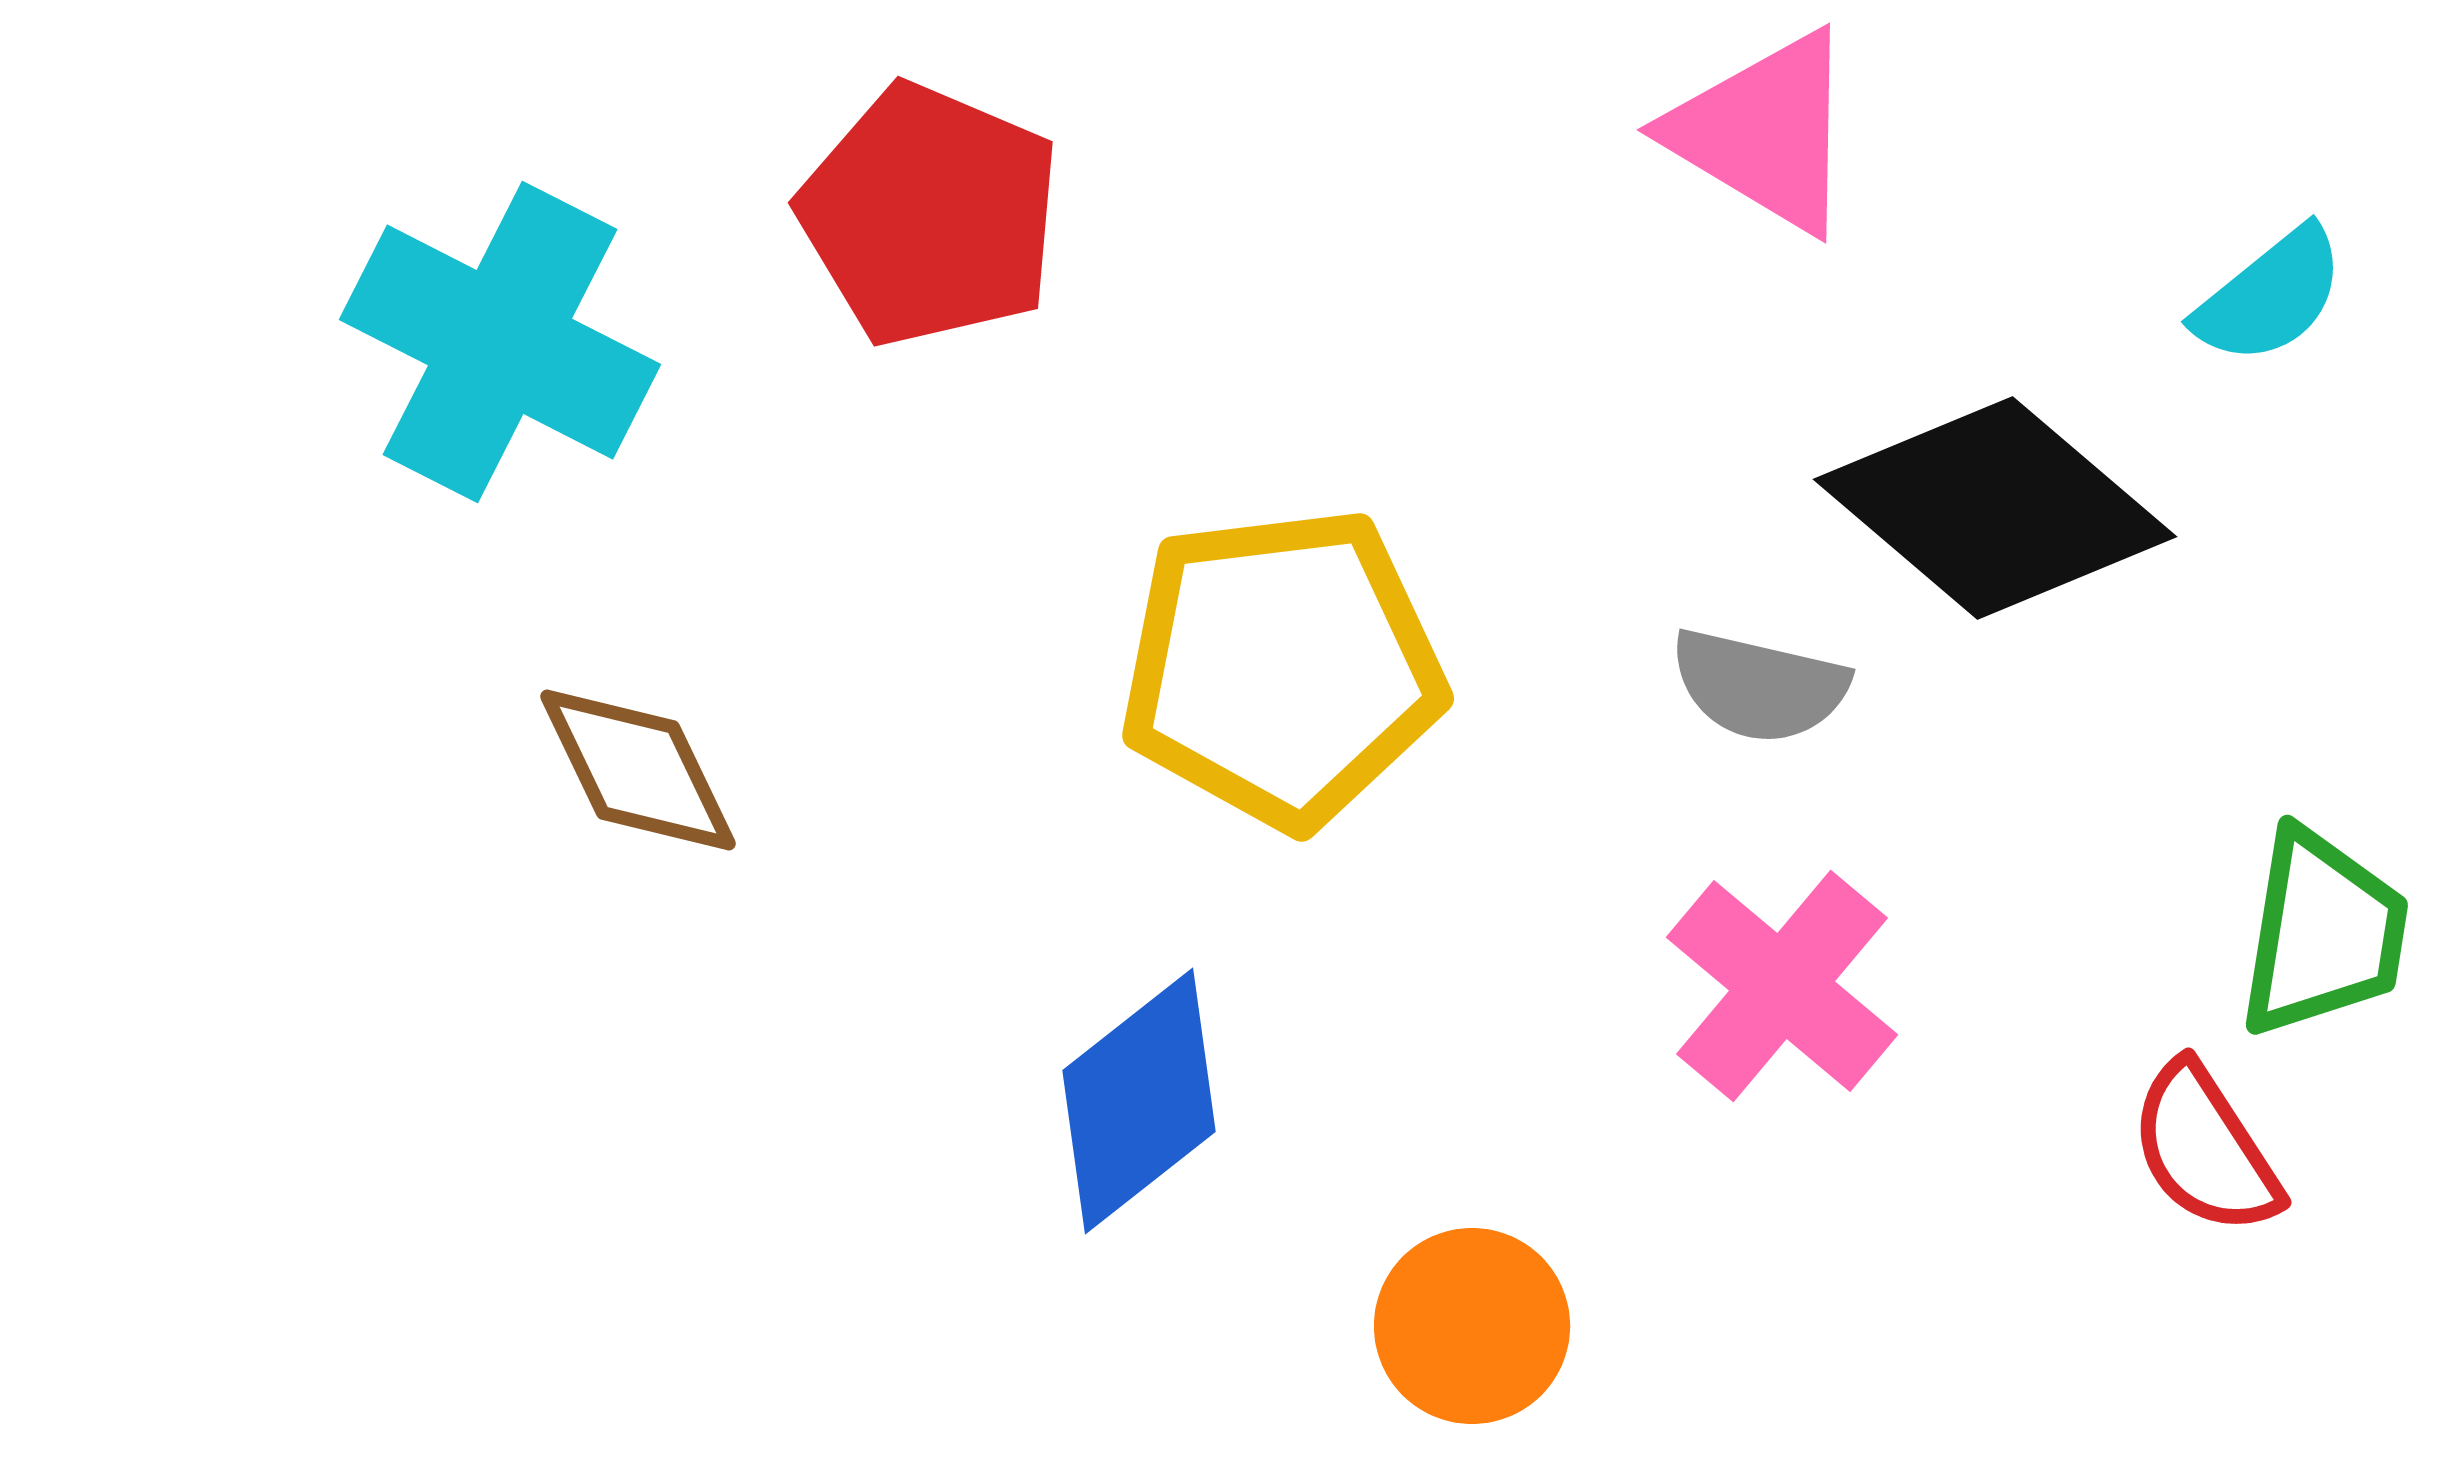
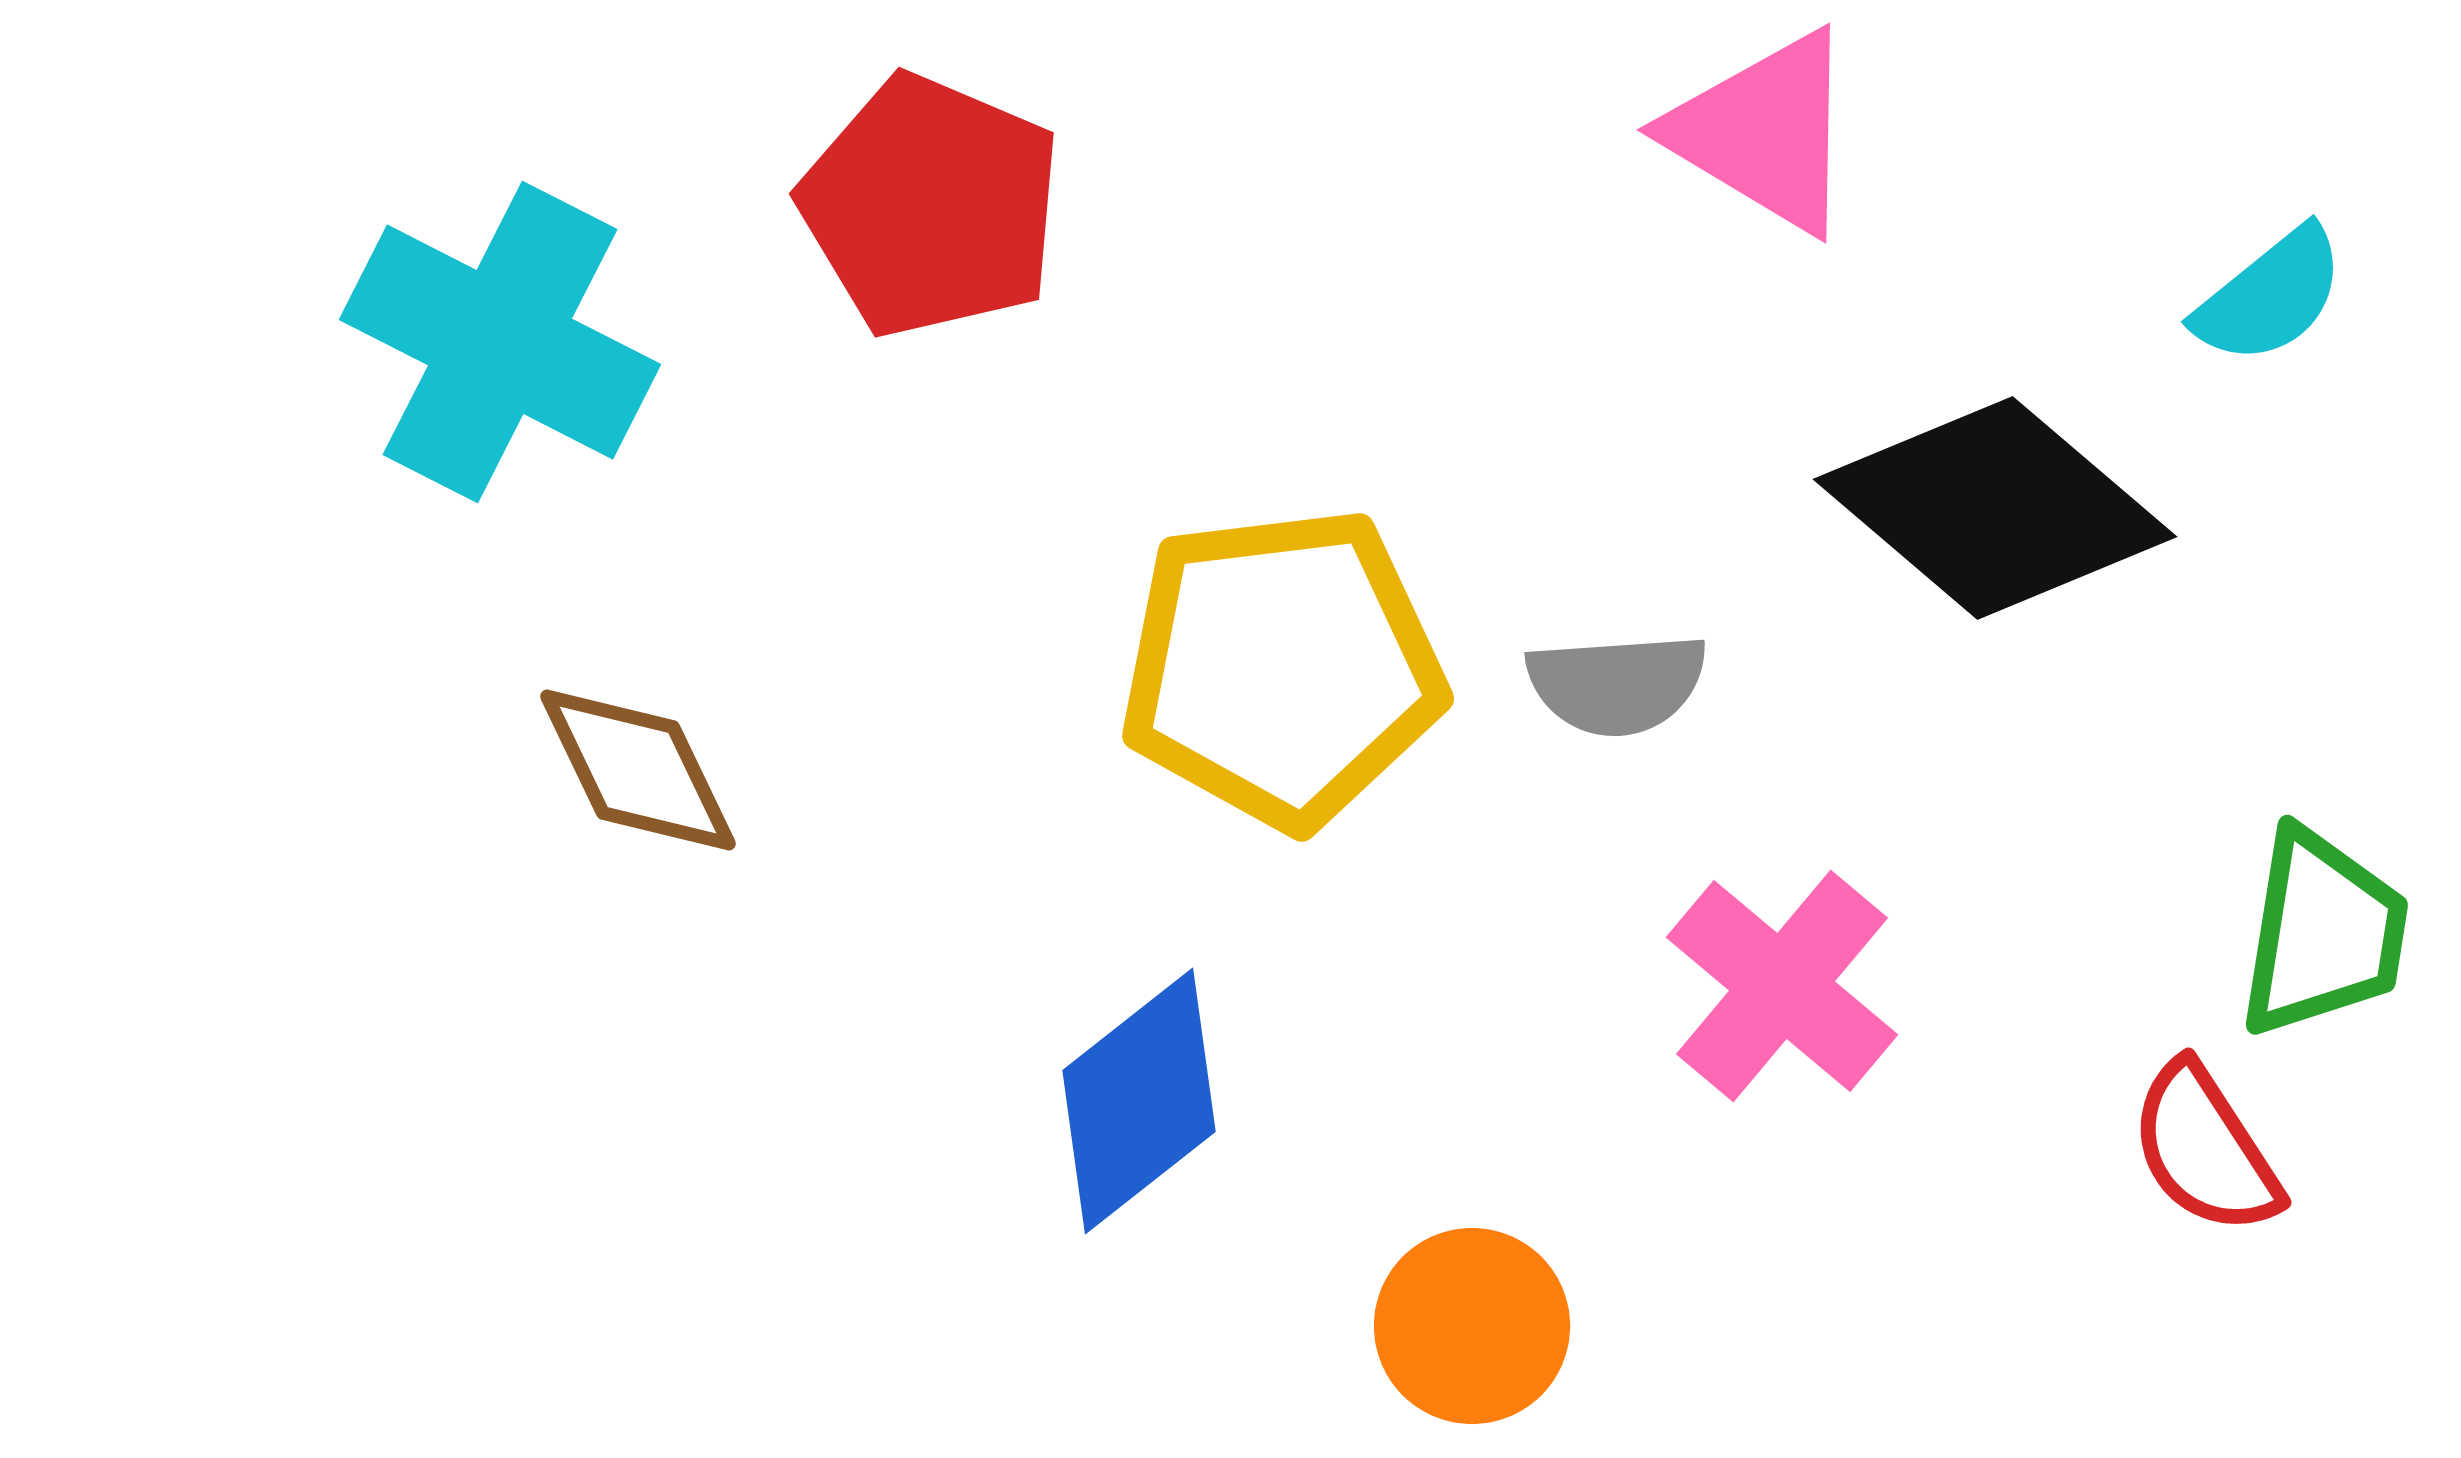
red pentagon: moved 1 px right, 9 px up
gray semicircle: moved 142 px left, 2 px up; rotated 17 degrees counterclockwise
